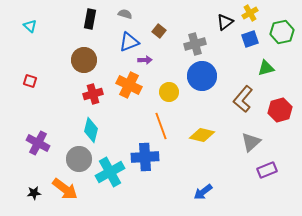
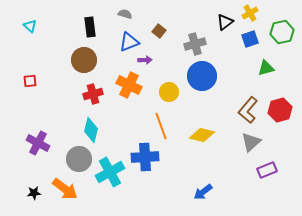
black rectangle: moved 8 px down; rotated 18 degrees counterclockwise
red square: rotated 24 degrees counterclockwise
brown L-shape: moved 5 px right, 11 px down
